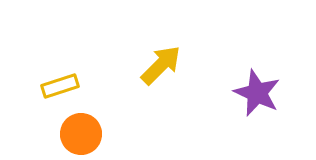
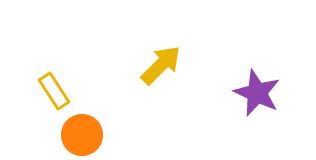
yellow rectangle: moved 6 px left, 5 px down; rotated 75 degrees clockwise
orange circle: moved 1 px right, 1 px down
